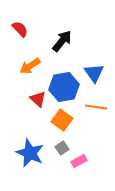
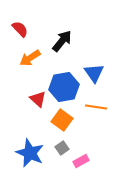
orange arrow: moved 8 px up
pink rectangle: moved 2 px right
